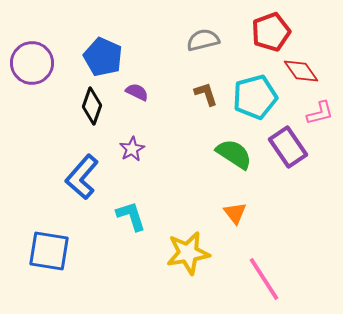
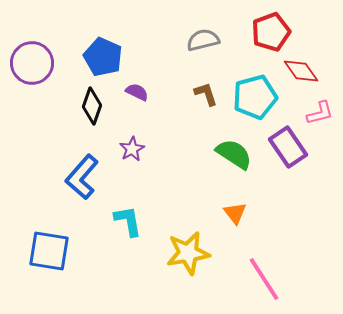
cyan L-shape: moved 3 px left, 5 px down; rotated 8 degrees clockwise
